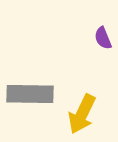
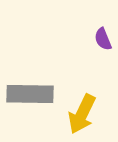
purple semicircle: moved 1 px down
